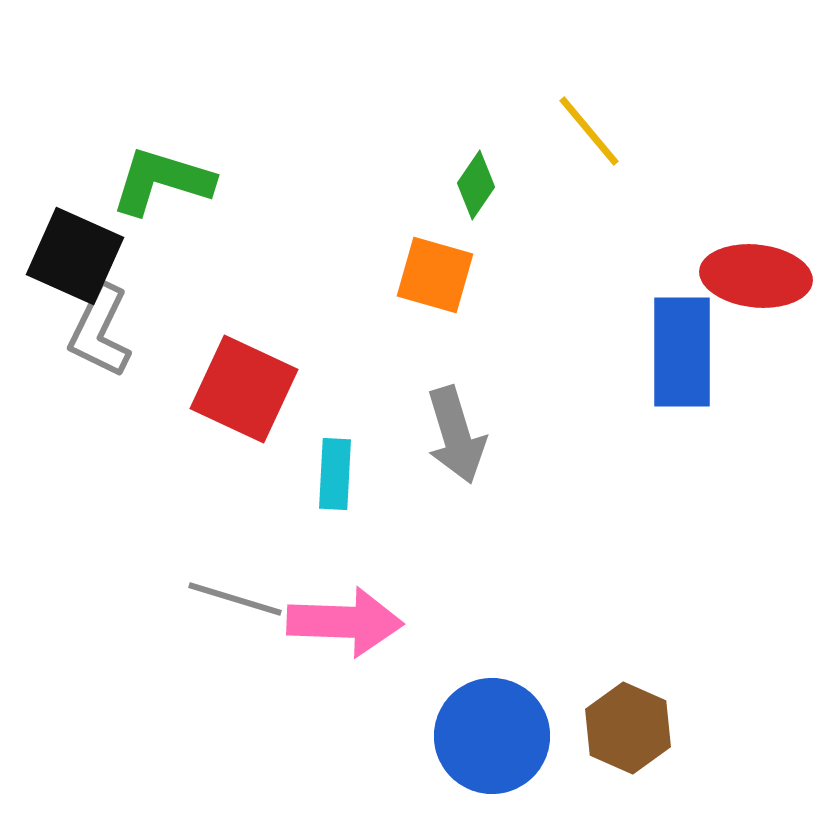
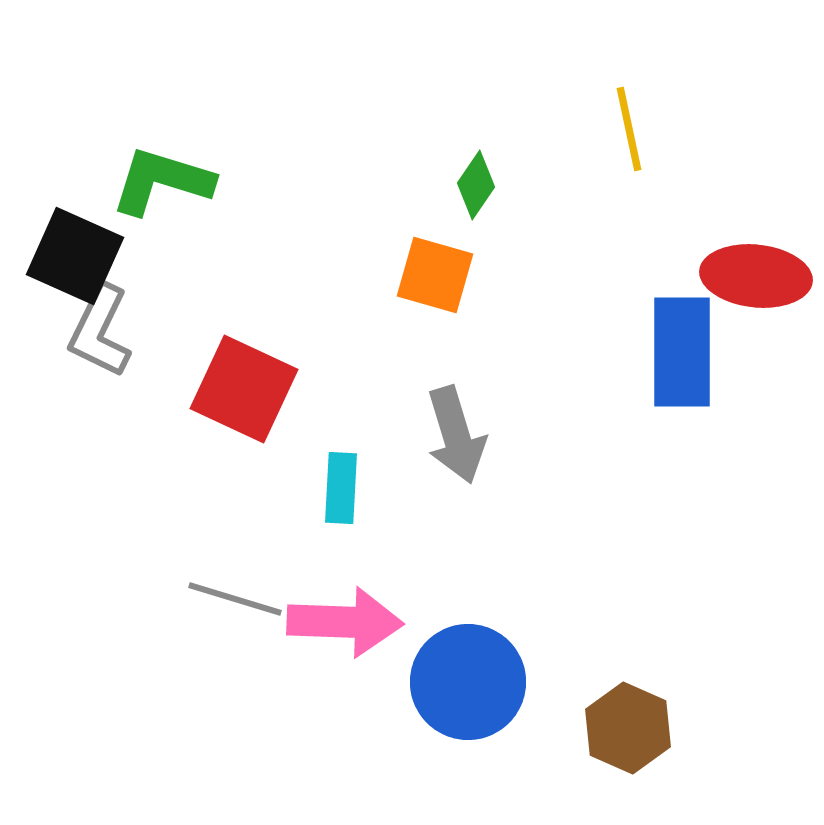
yellow line: moved 40 px right, 2 px up; rotated 28 degrees clockwise
cyan rectangle: moved 6 px right, 14 px down
blue circle: moved 24 px left, 54 px up
